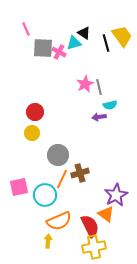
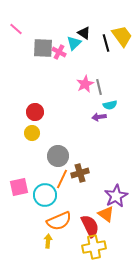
pink line: moved 10 px left; rotated 24 degrees counterclockwise
cyan triangle: rotated 28 degrees counterclockwise
gray circle: moved 1 px down
purple star: moved 1 px down
